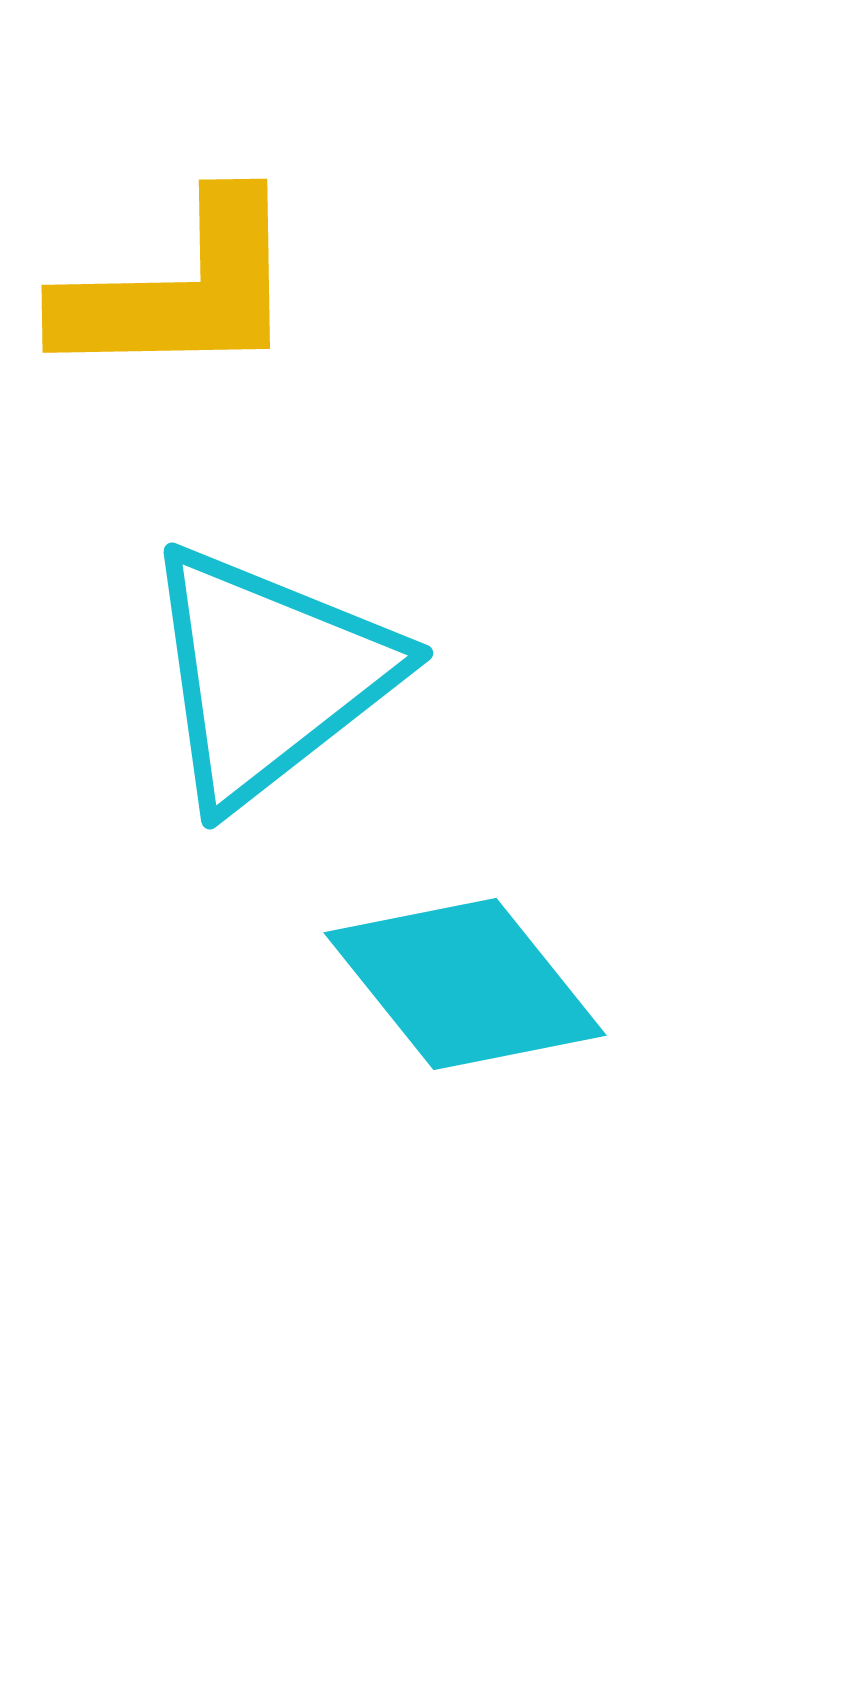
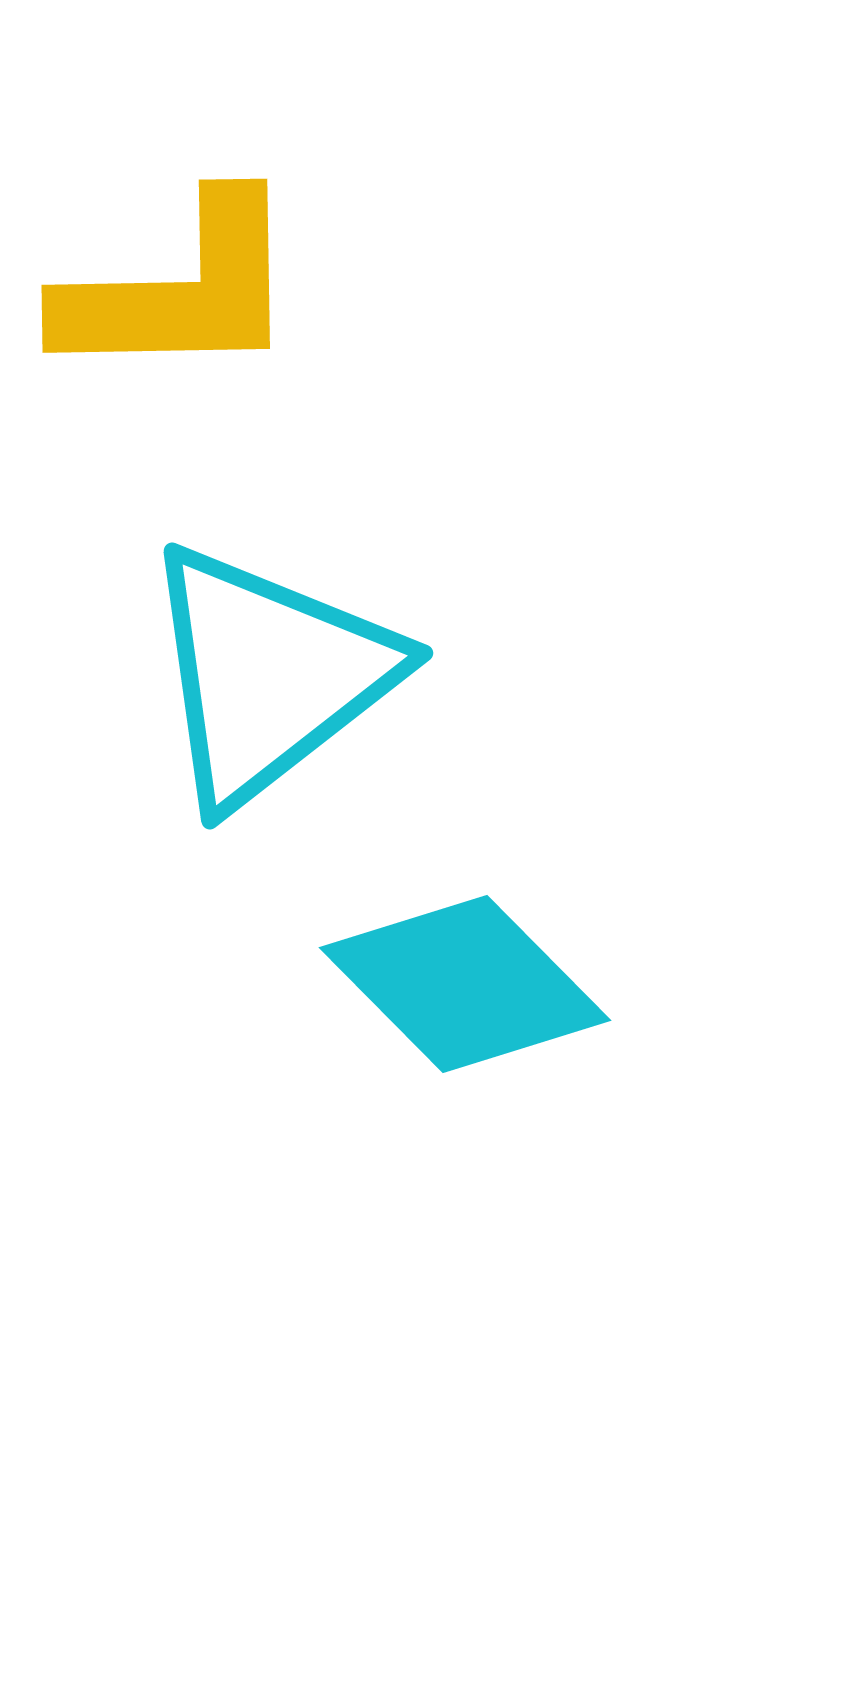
cyan diamond: rotated 6 degrees counterclockwise
